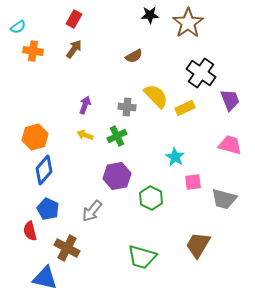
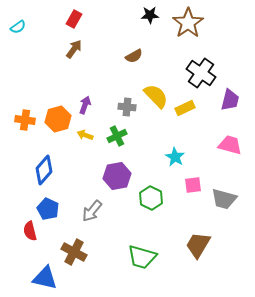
orange cross: moved 8 px left, 69 px down
purple trapezoid: rotated 35 degrees clockwise
orange hexagon: moved 23 px right, 18 px up
pink square: moved 3 px down
brown cross: moved 7 px right, 4 px down
